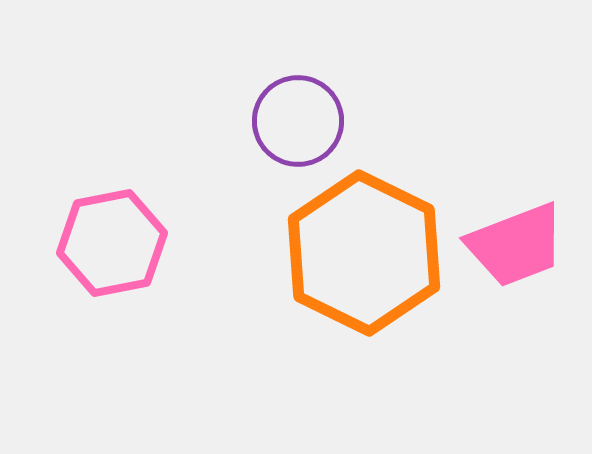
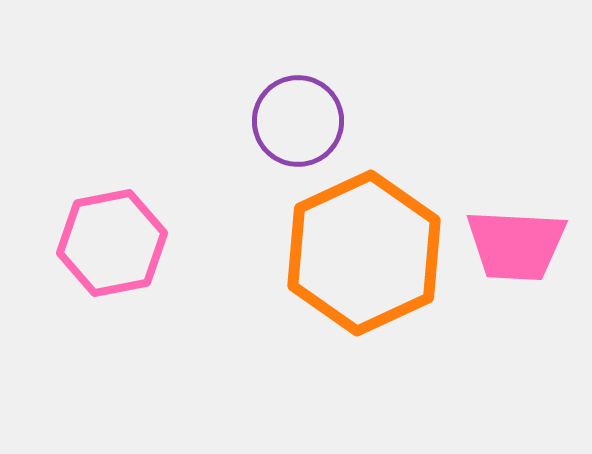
pink trapezoid: rotated 24 degrees clockwise
orange hexagon: rotated 9 degrees clockwise
